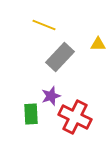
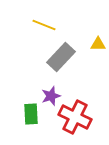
gray rectangle: moved 1 px right
